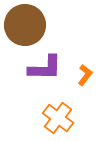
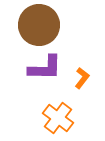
brown circle: moved 14 px right
orange L-shape: moved 3 px left, 3 px down
